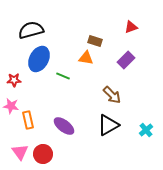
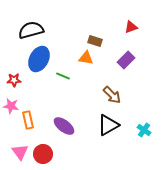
cyan cross: moved 2 px left; rotated 16 degrees counterclockwise
